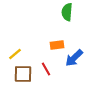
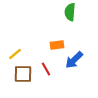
green semicircle: moved 3 px right
blue arrow: moved 2 px down
